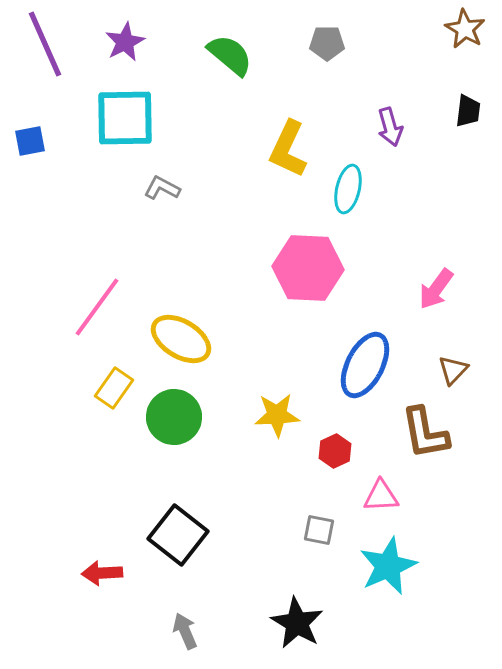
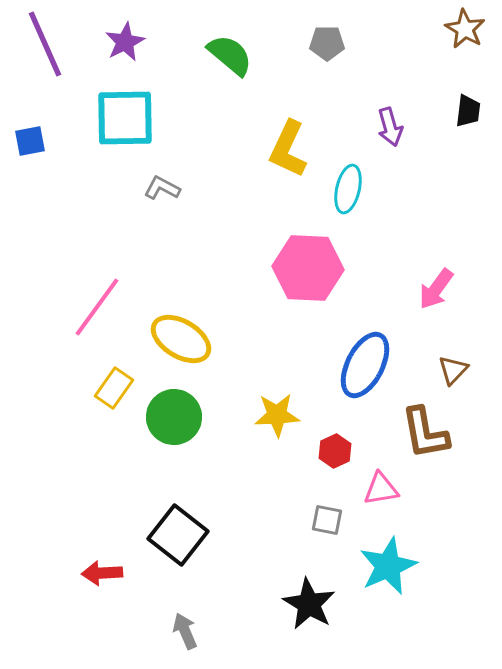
pink triangle: moved 7 px up; rotated 6 degrees counterclockwise
gray square: moved 8 px right, 10 px up
black star: moved 12 px right, 19 px up
